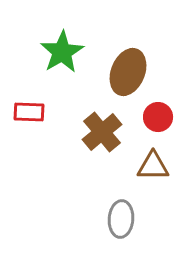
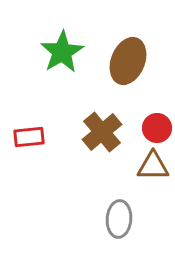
brown ellipse: moved 11 px up
red rectangle: moved 25 px down; rotated 8 degrees counterclockwise
red circle: moved 1 px left, 11 px down
gray ellipse: moved 2 px left
